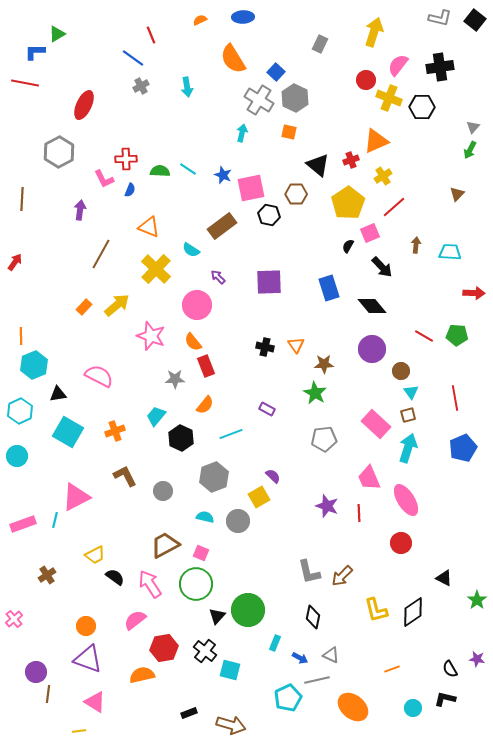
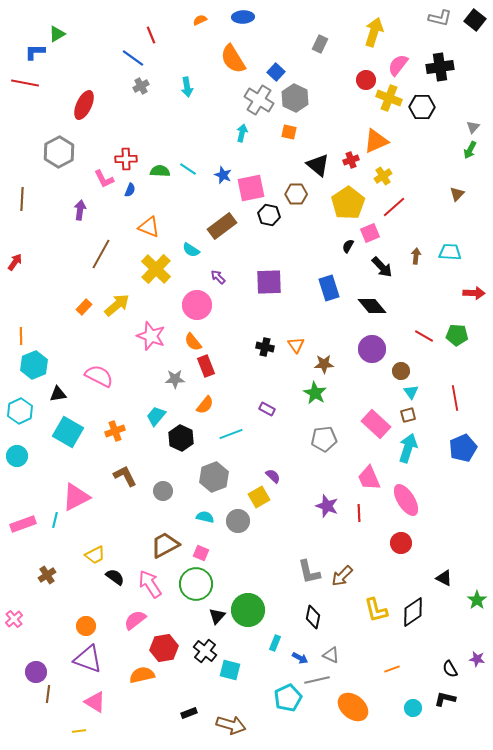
brown arrow at (416, 245): moved 11 px down
